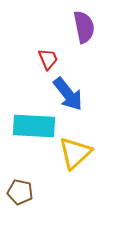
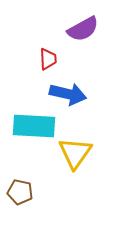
purple semicircle: moved 1 px left, 2 px down; rotated 72 degrees clockwise
red trapezoid: rotated 20 degrees clockwise
blue arrow: rotated 39 degrees counterclockwise
yellow triangle: rotated 12 degrees counterclockwise
